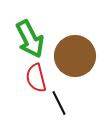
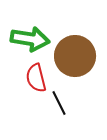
green arrow: rotated 54 degrees counterclockwise
